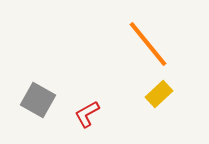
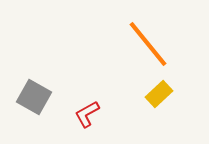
gray square: moved 4 px left, 3 px up
